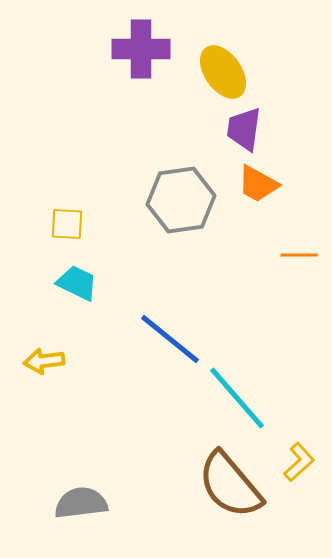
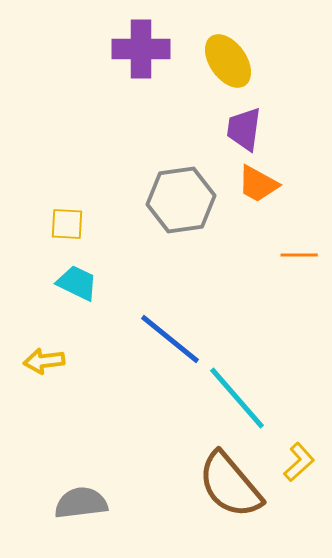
yellow ellipse: moved 5 px right, 11 px up
